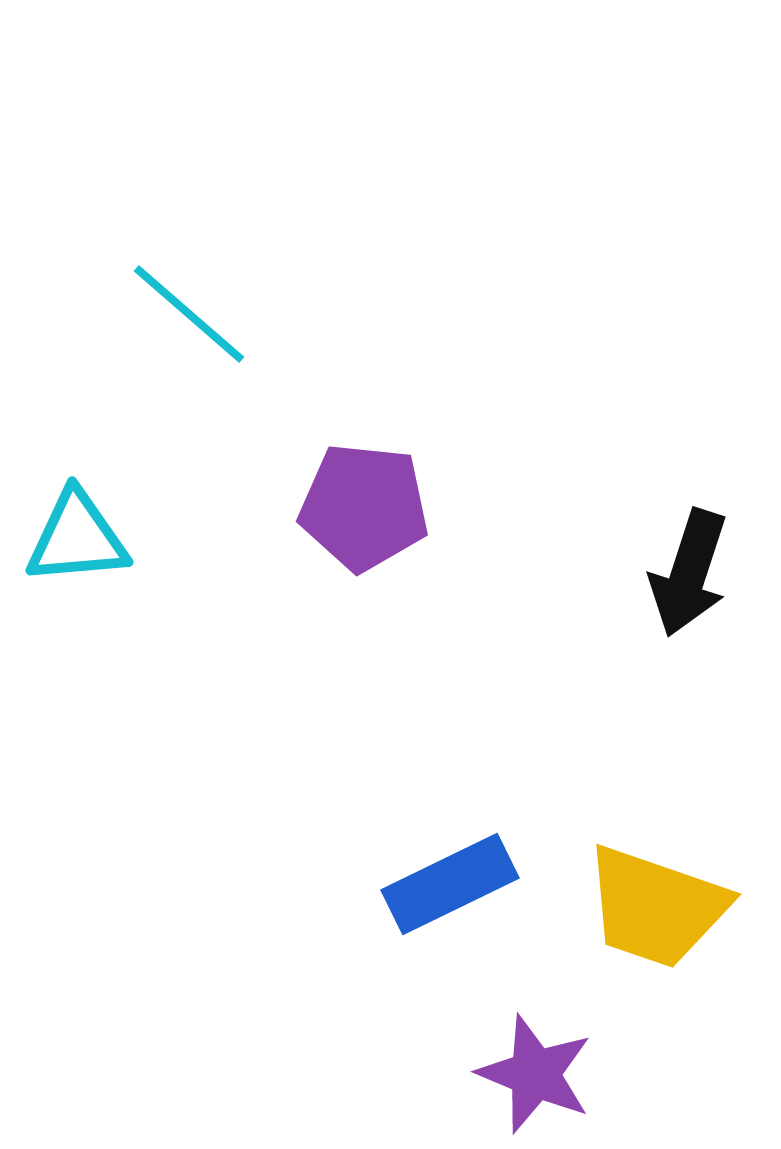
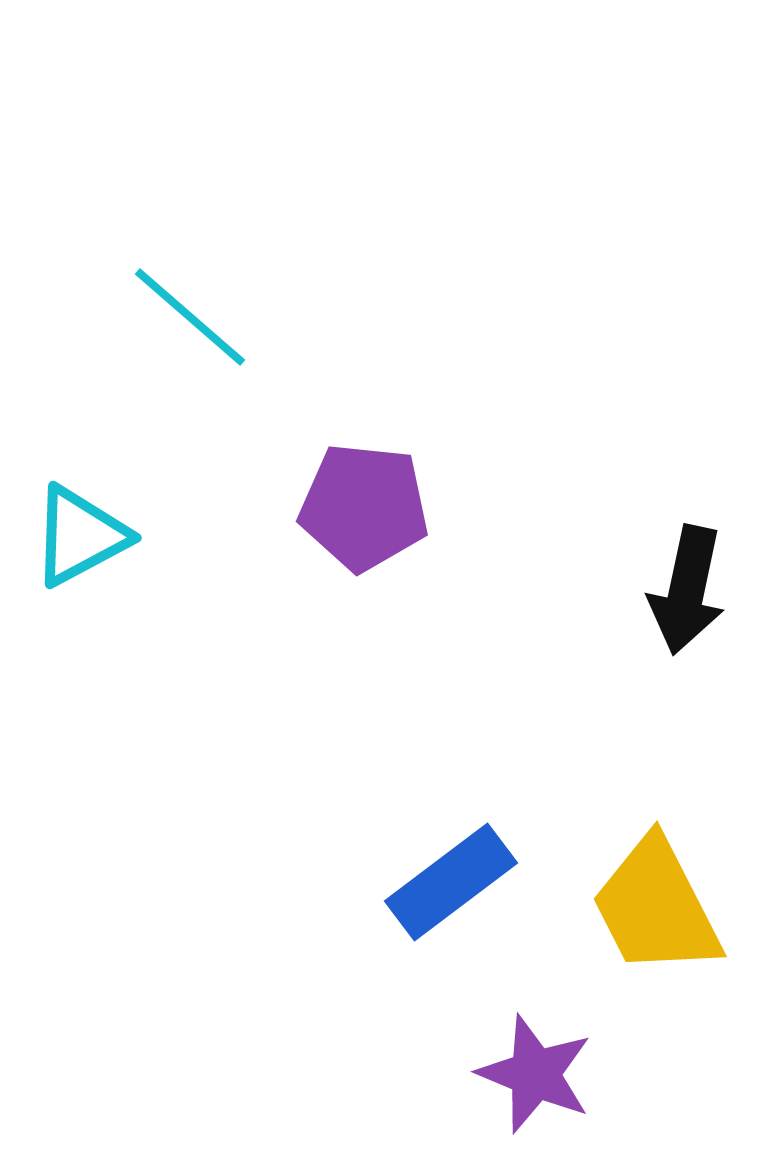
cyan line: moved 1 px right, 3 px down
cyan triangle: moved 3 px right, 2 px up; rotated 23 degrees counterclockwise
black arrow: moved 2 px left, 17 px down; rotated 6 degrees counterclockwise
blue rectangle: moved 1 px right, 2 px up; rotated 11 degrees counterclockwise
yellow trapezoid: rotated 44 degrees clockwise
